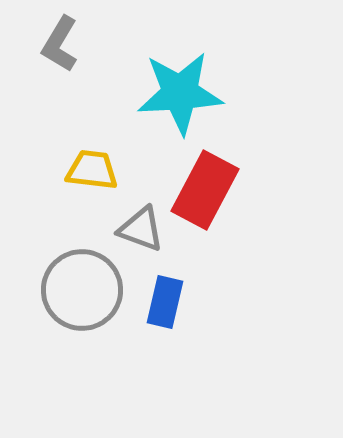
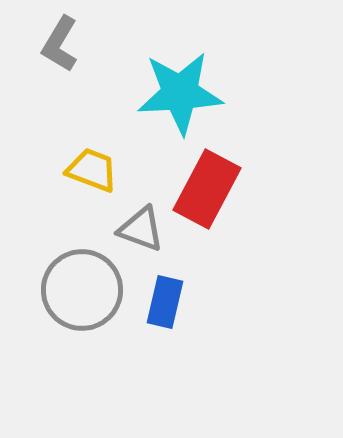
yellow trapezoid: rotated 14 degrees clockwise
red rectangle: moved 2 px right, 1 px up
